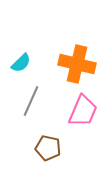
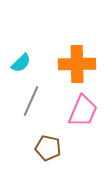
orange cross: rotated 15 degrees counterclockwise
